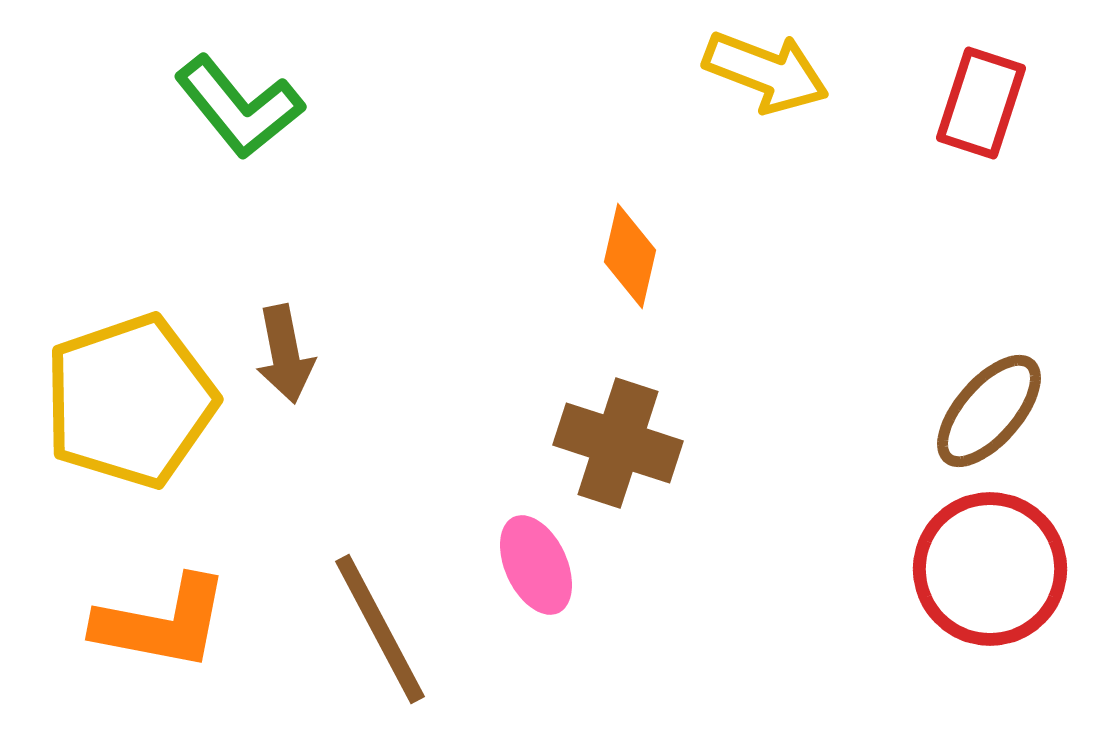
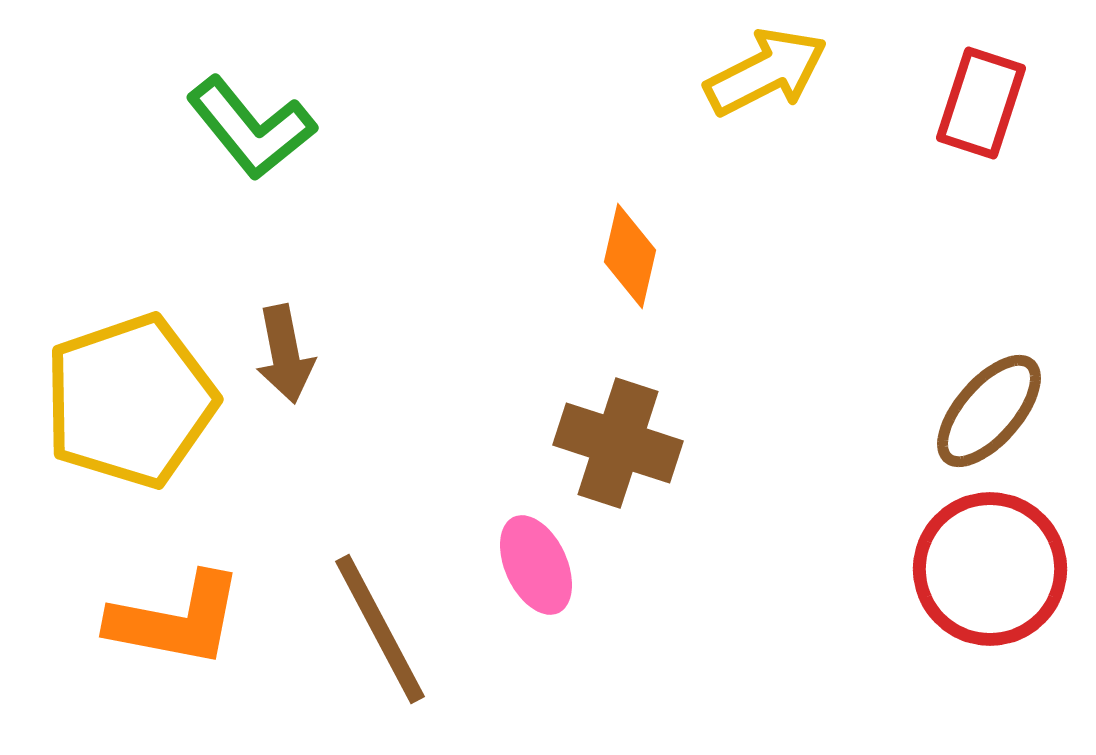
yellow arrow: rotated 48 degrees counterclockwise
green L-shape: moved 12 px right, 21 px down
orange L-shape: moved 14 px right, 3 px up
